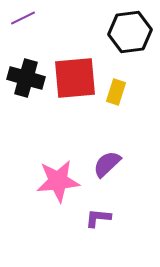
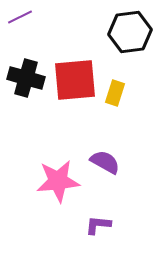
purple line: moved 3 px left, 1 px up
red square: moved 2 px down
yellow rectangle: moved 1 px left, 1 px down
purple semicircle: moved 2 px left, 2 px up; rotated 72 degrees clockwise
purple L-shape: moved 7 px down
